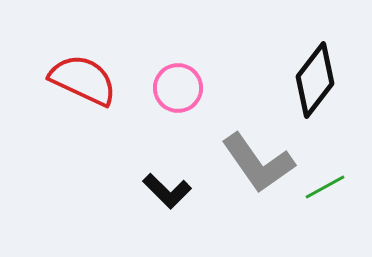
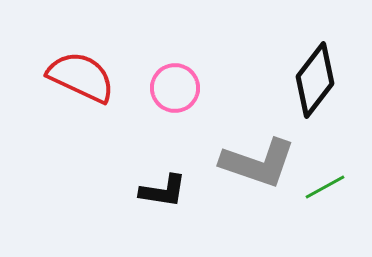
red semicircle: moved 2 px left, 3 px up
pink circle: moved 3 px left
gray L-shape: rotated 36 degrees counterclockwise
black L-shape: moved 4 px left; rotated 36 degrees counterclockwise
